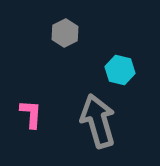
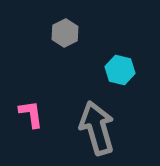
pink L-shape: rotated 12 degrees counterclockwise
gray arrow: moved 1 px left, 7 px down
